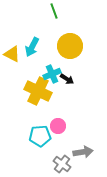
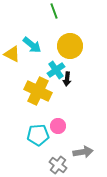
cyan arrow: moved 2 px up; rotated 78 degrees counterclockwise
cyan cross: moved 4 px right, 4 px up; rotated 12 degrees counterclockwise
black arrow: rotated 64 degrees clockwise
cyan pentagon: moved 2 px left, 1 px up
gray cross: moved 4 px left, 1 px down
